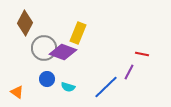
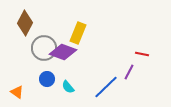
cyan semicircle: rotated 32 degrees clockwise
